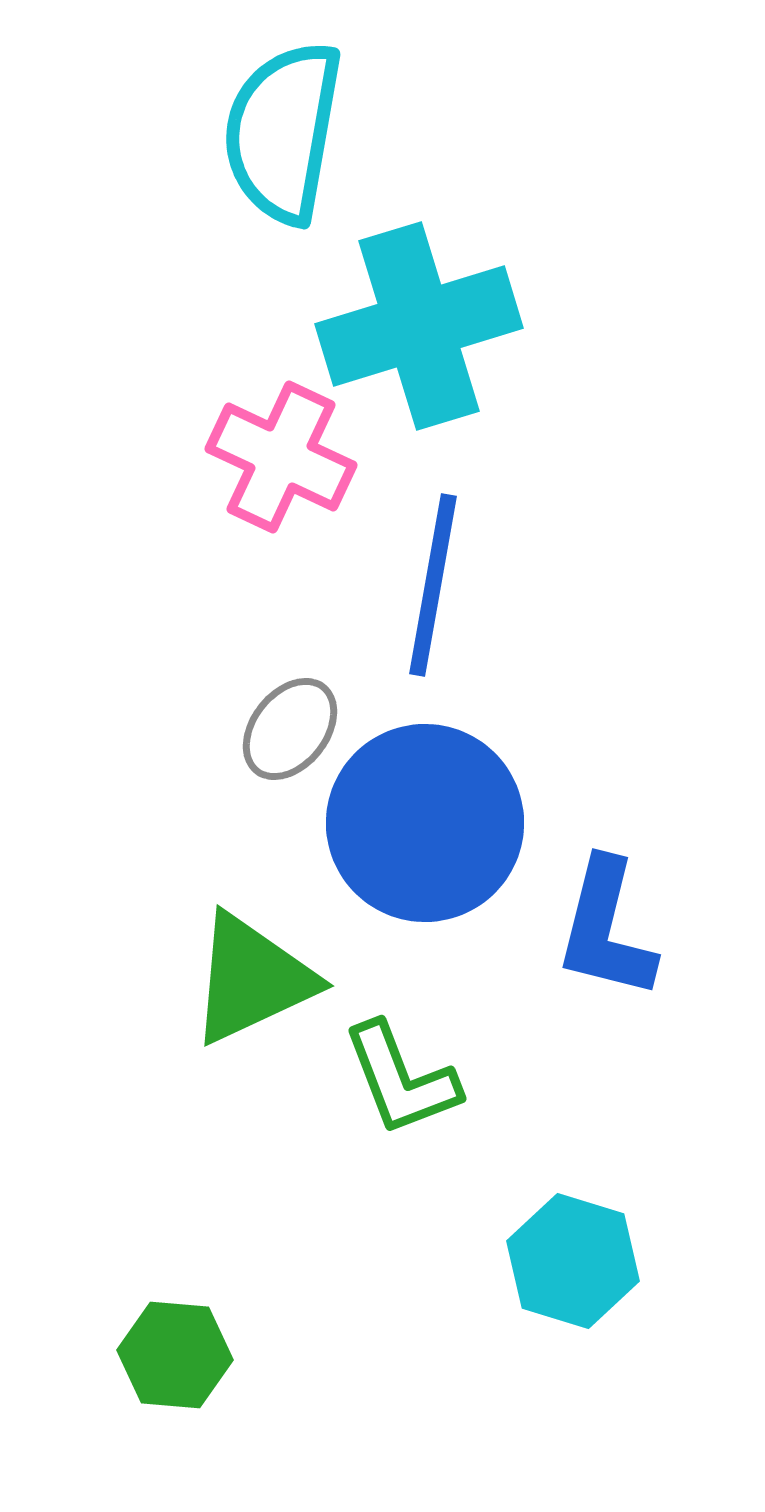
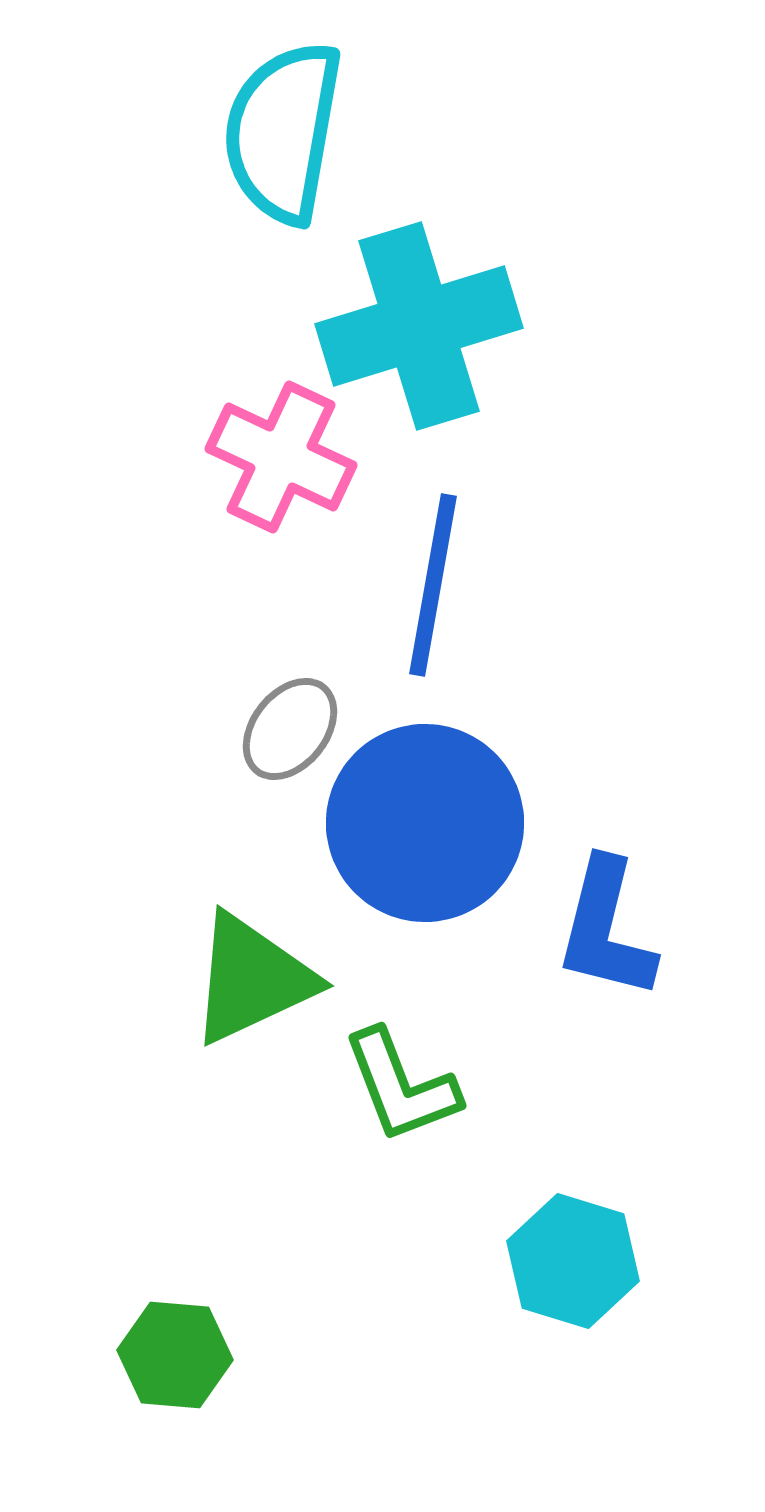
green L-shape: moved 7 px down
